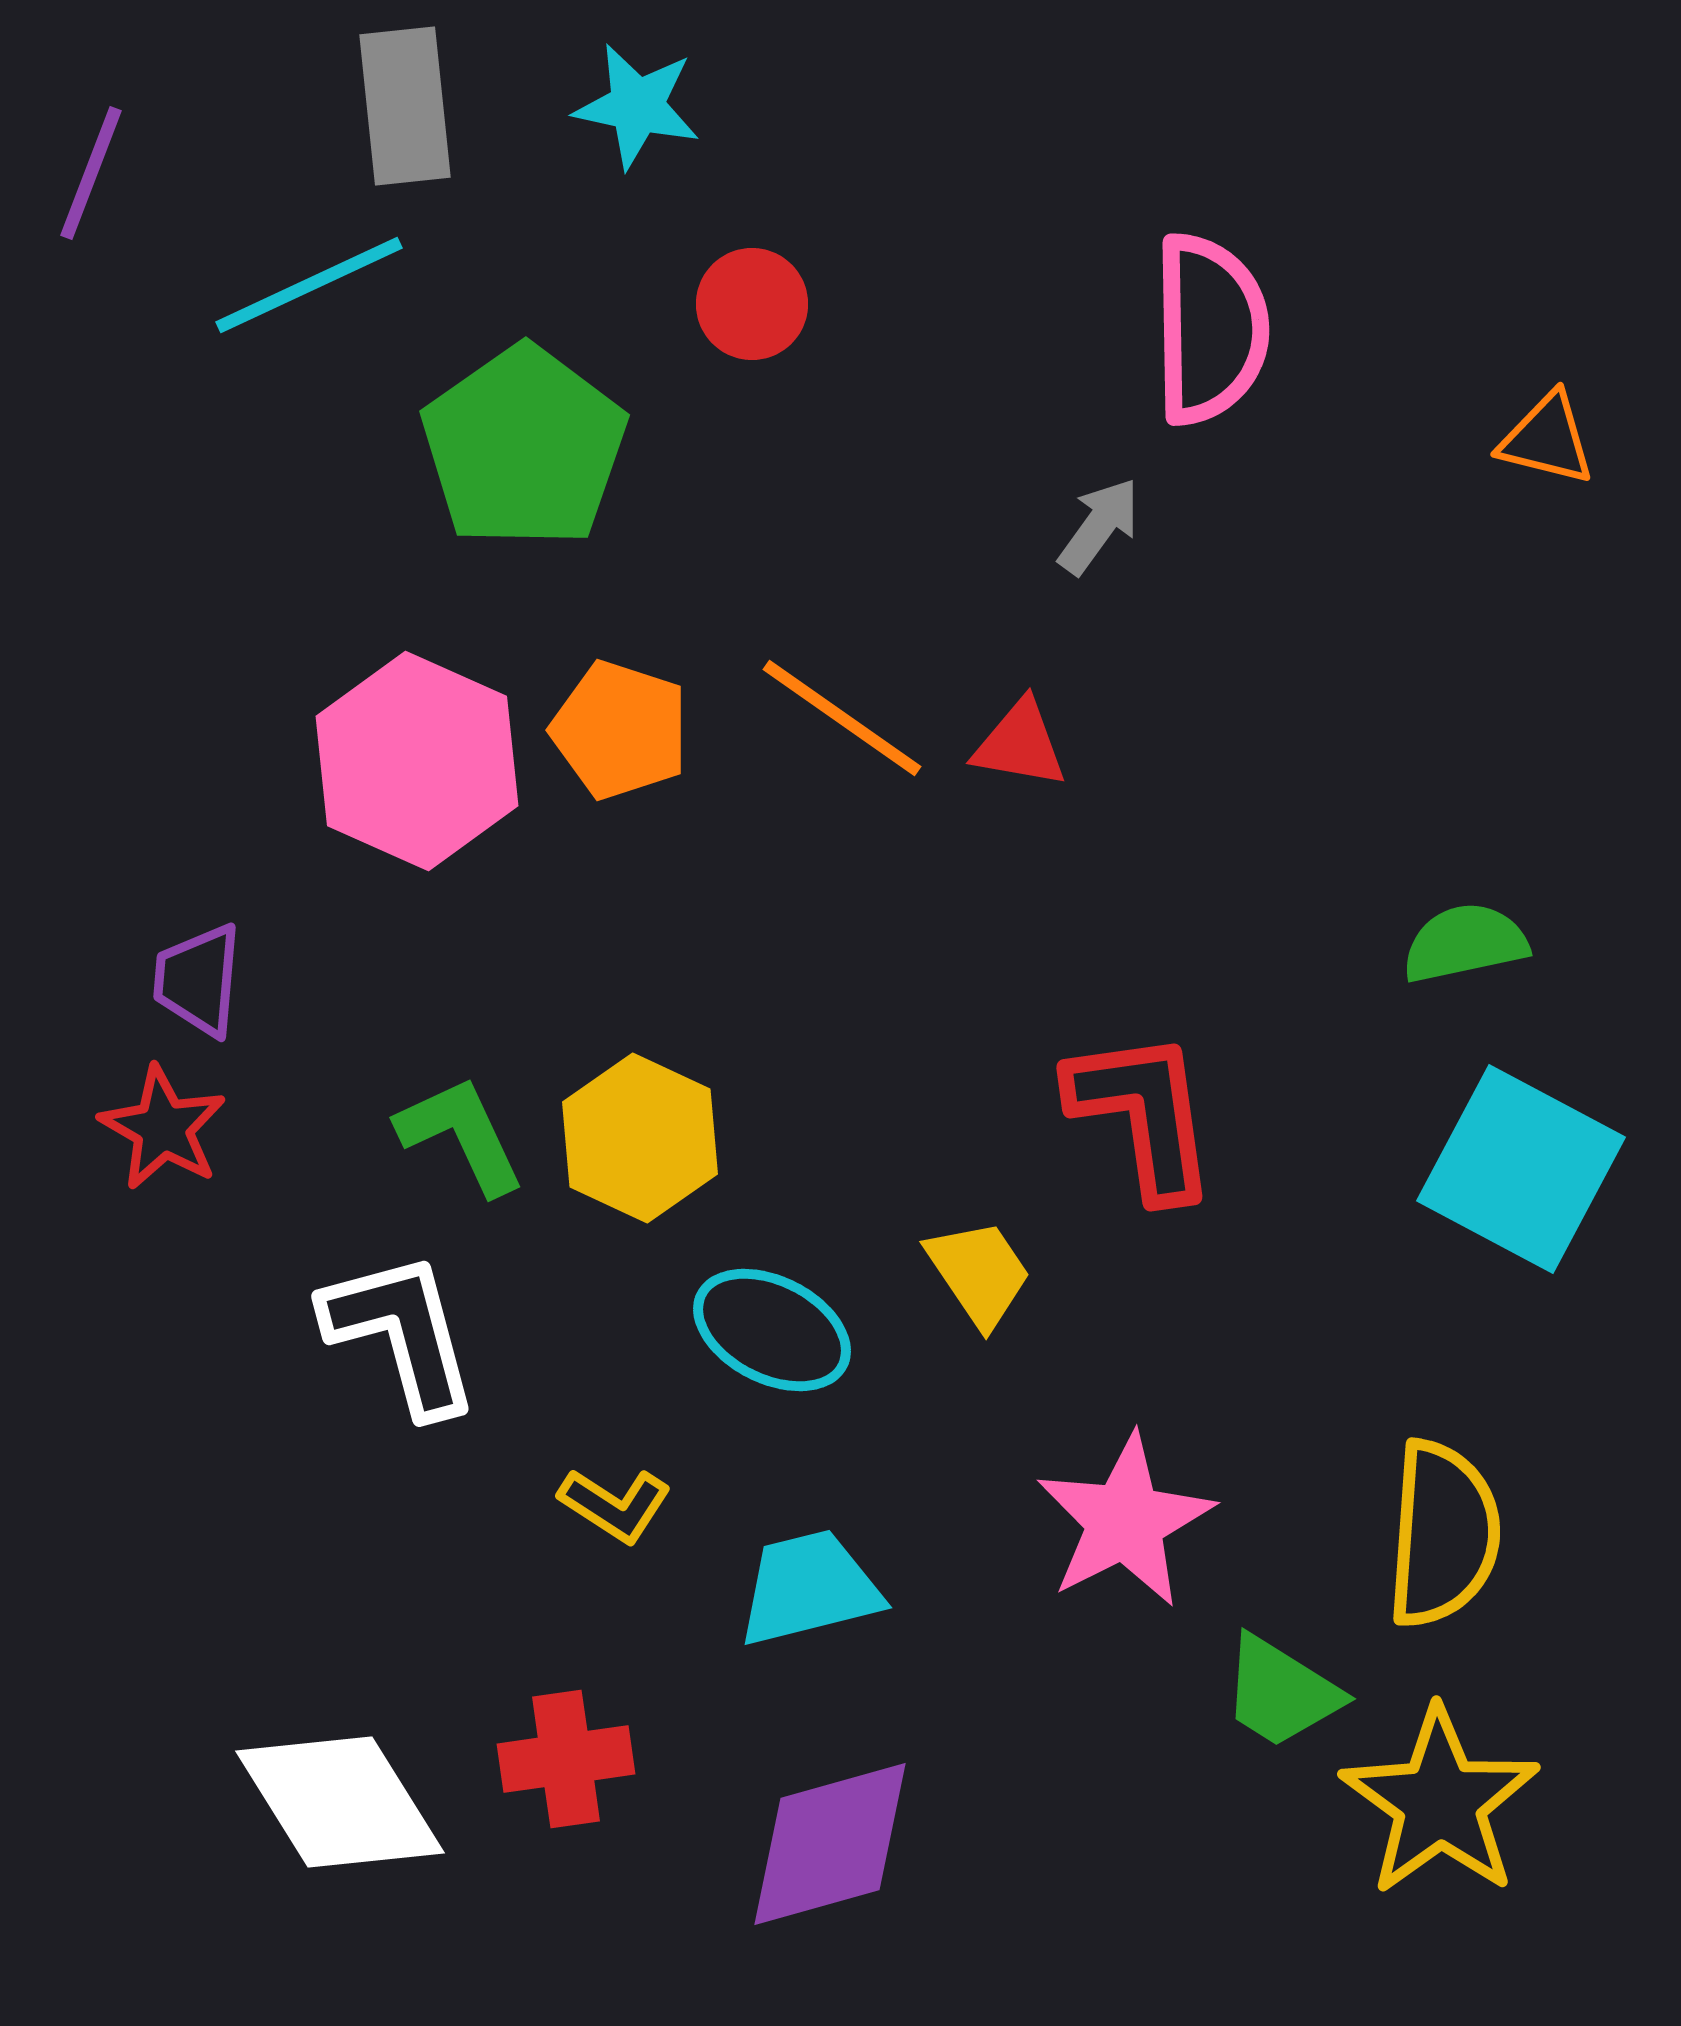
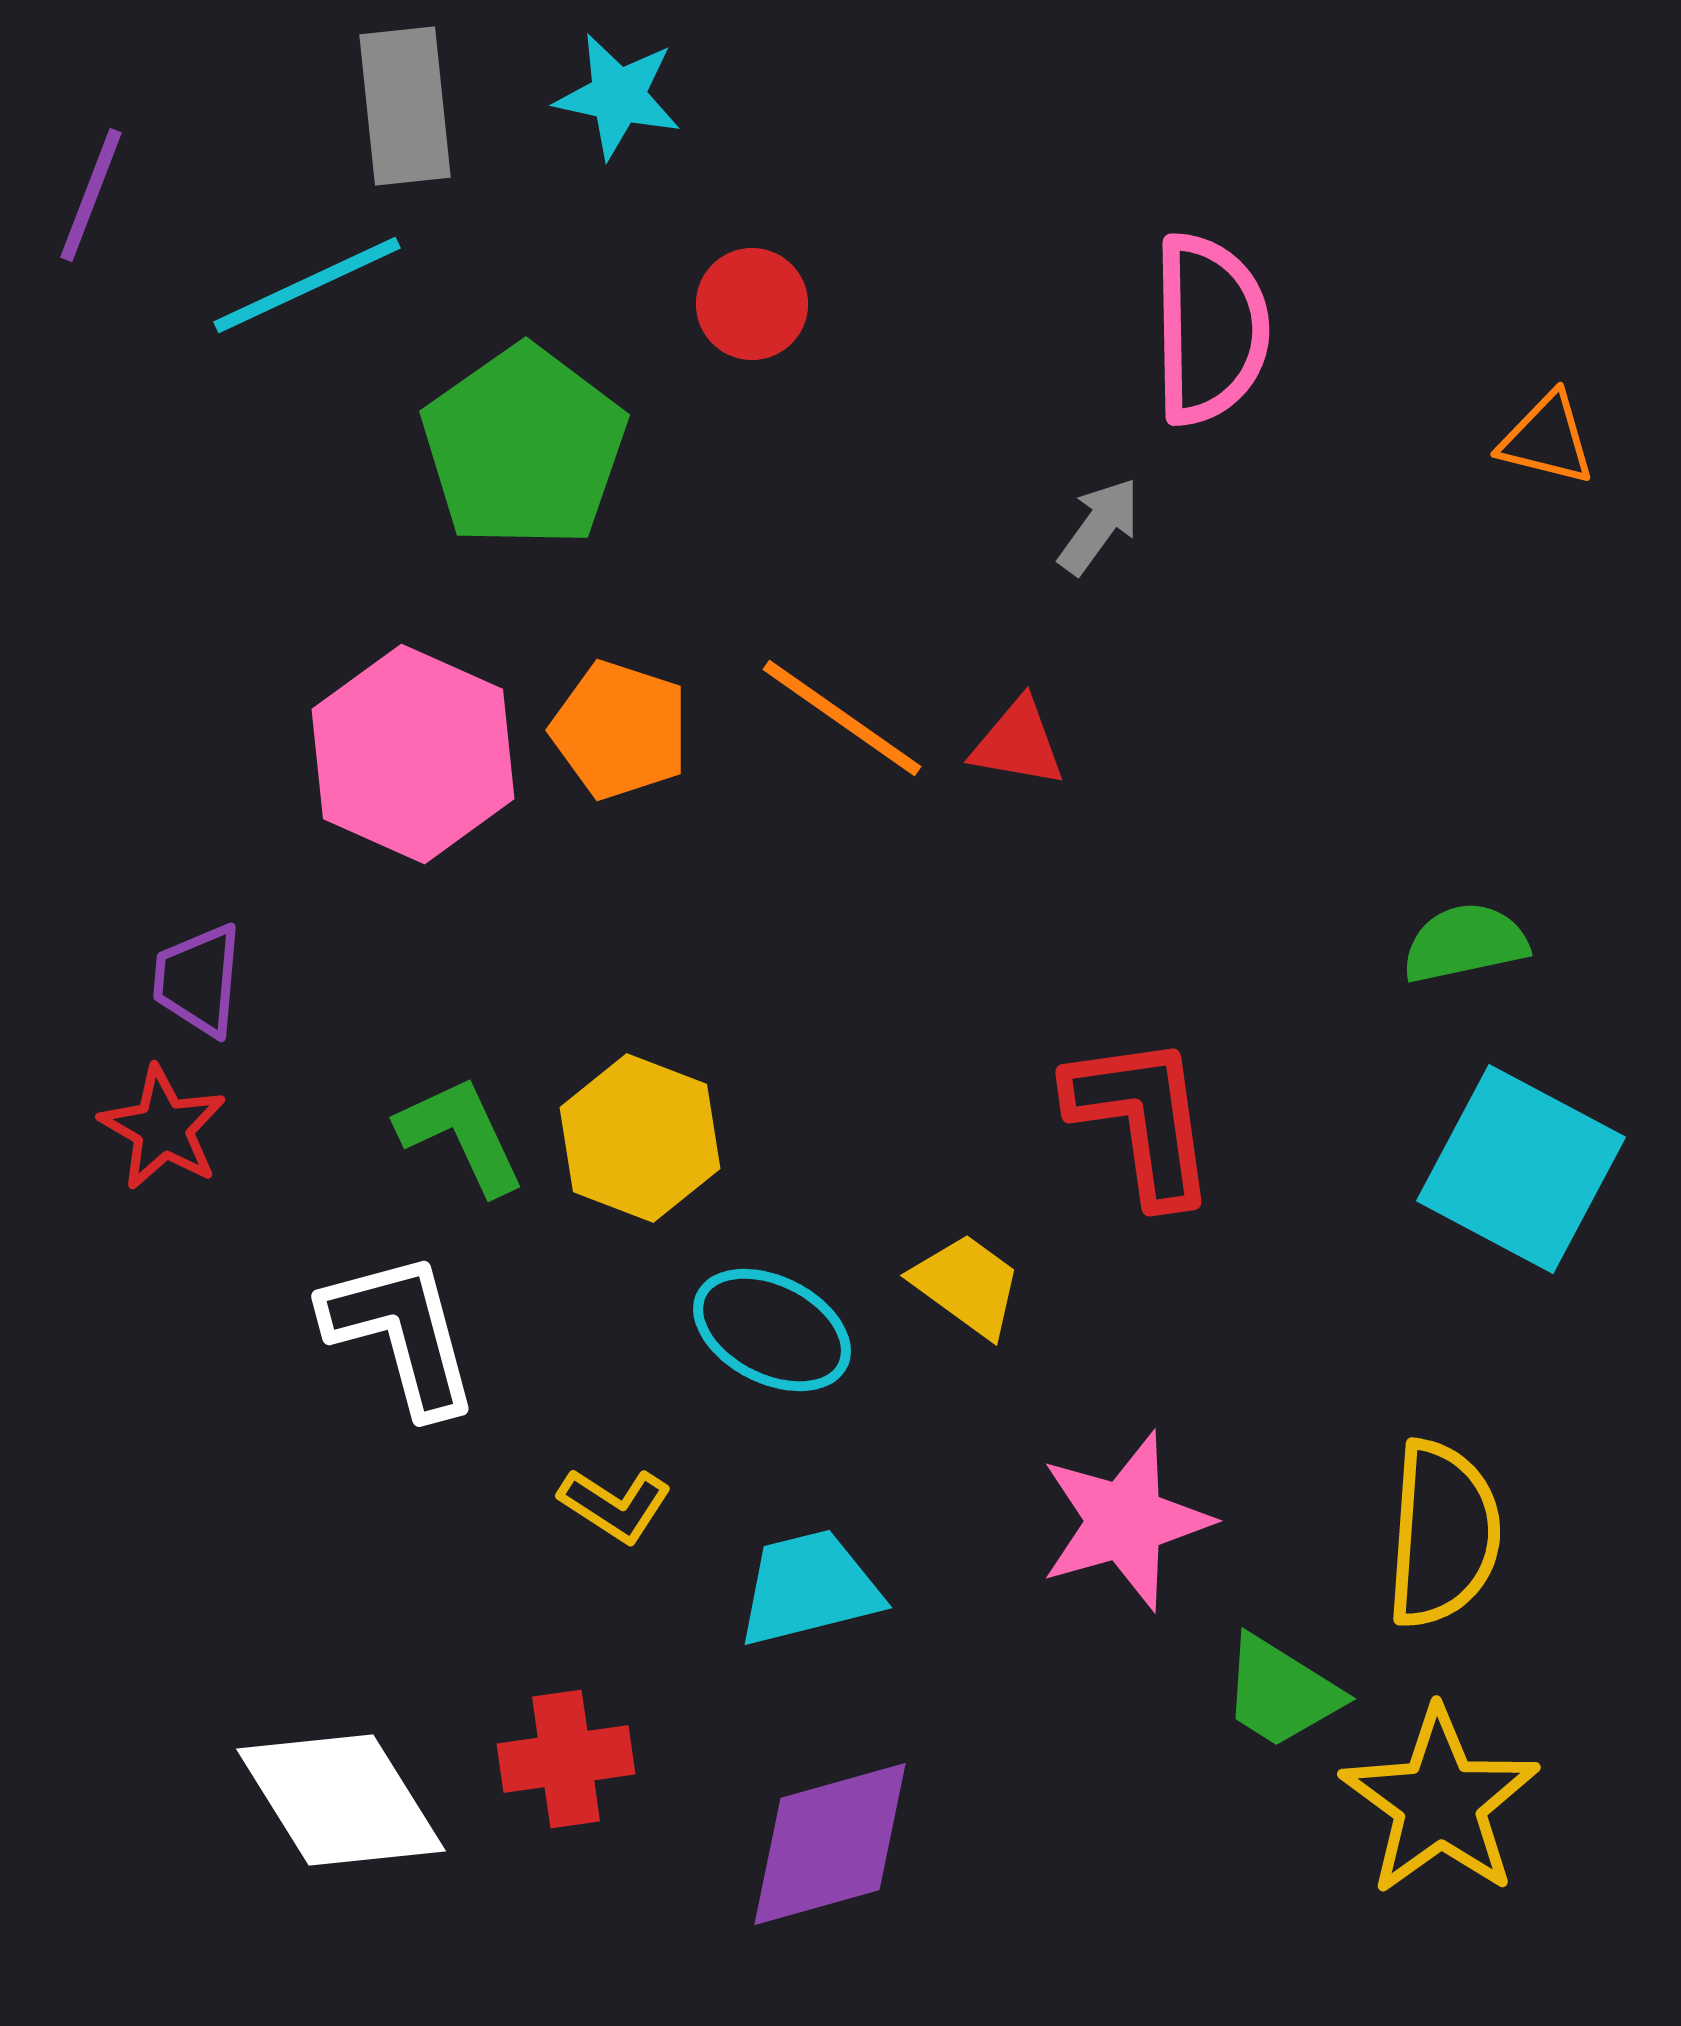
cyan star: moved 19 px left, 10 px up
purple line: moved 22 px down
cyan line: moved 2 px left
red triangle: moved 2 px left, 1 px up
pink hexagon: moved 4 px left, 7 px up
red L-shape: moved 1 px left, 5 px down
yellow hexagon: rotated 4 degrees counterclockwise
yellow trapezoid: moved 12 px left, 12 px down; rotated 20 degrees counterclockwise
pink star: rotated 11 degrees clockwise
white diamond: moved 1 px right, 2 px up
